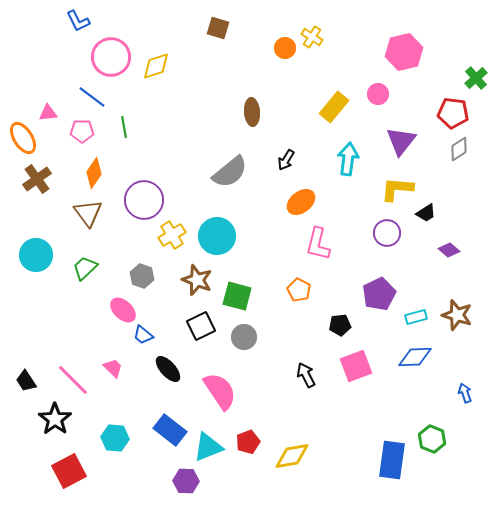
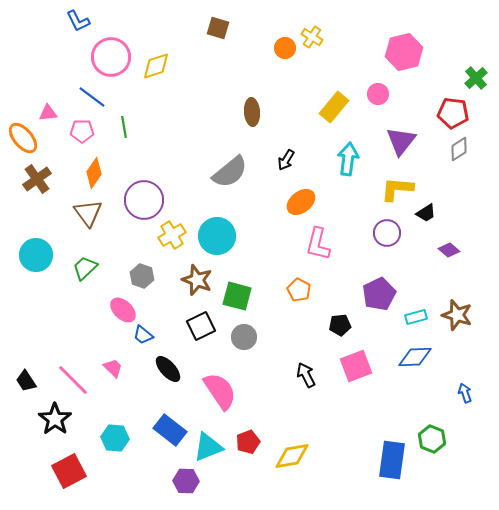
orange ellipse at (23, 138): rotated 8 degrees counterclockwise
